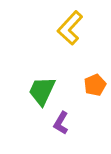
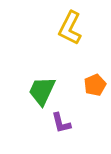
yellow L-shape: rotated 16 degrees counterclockwise
purple L-shape: rotated 45 degrees counterclockwise
